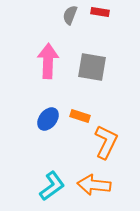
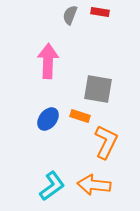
gray square: moved 6 px right, 22 px down
